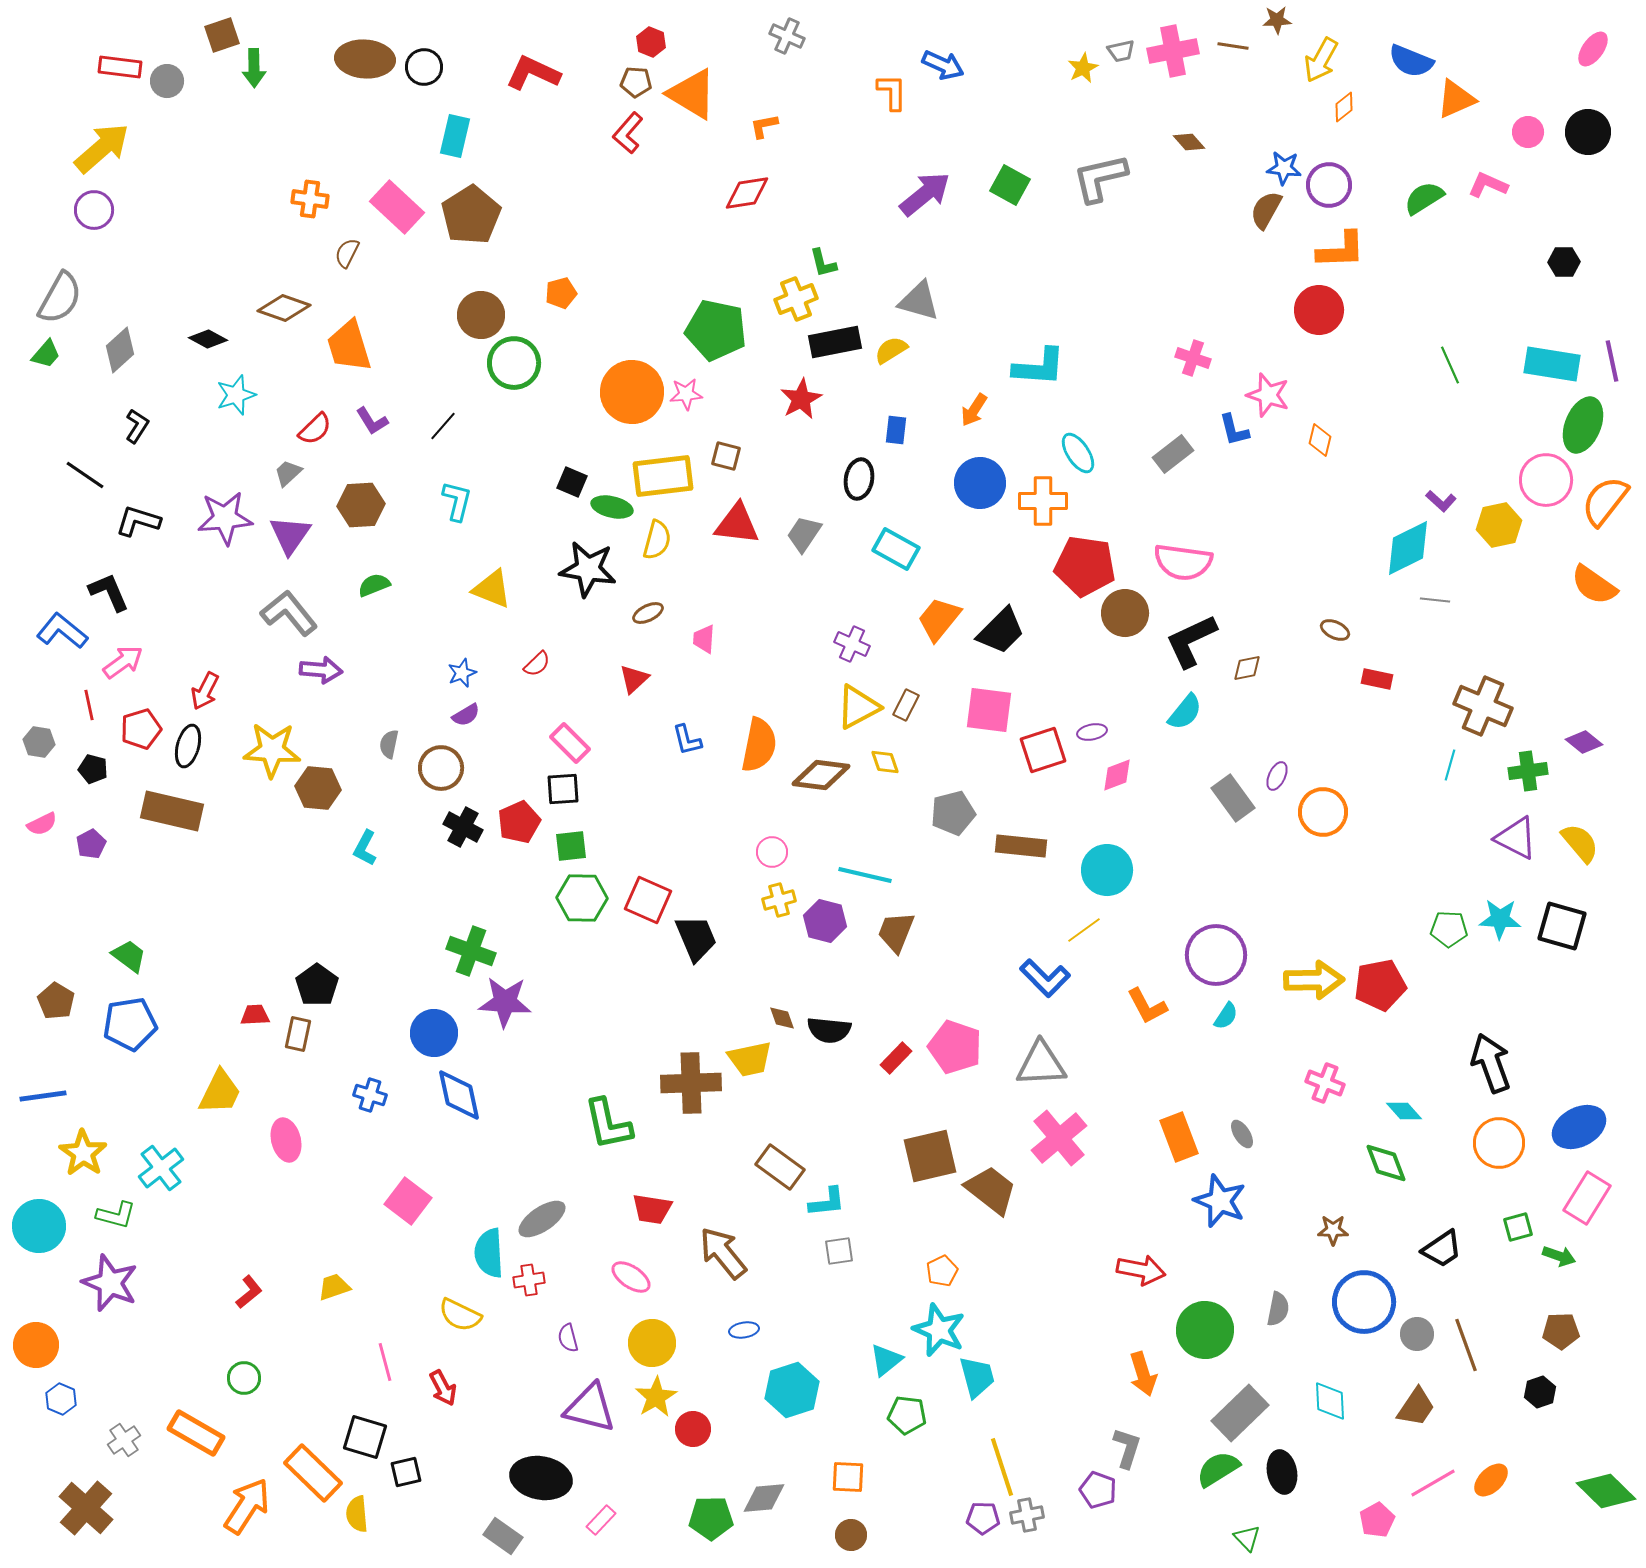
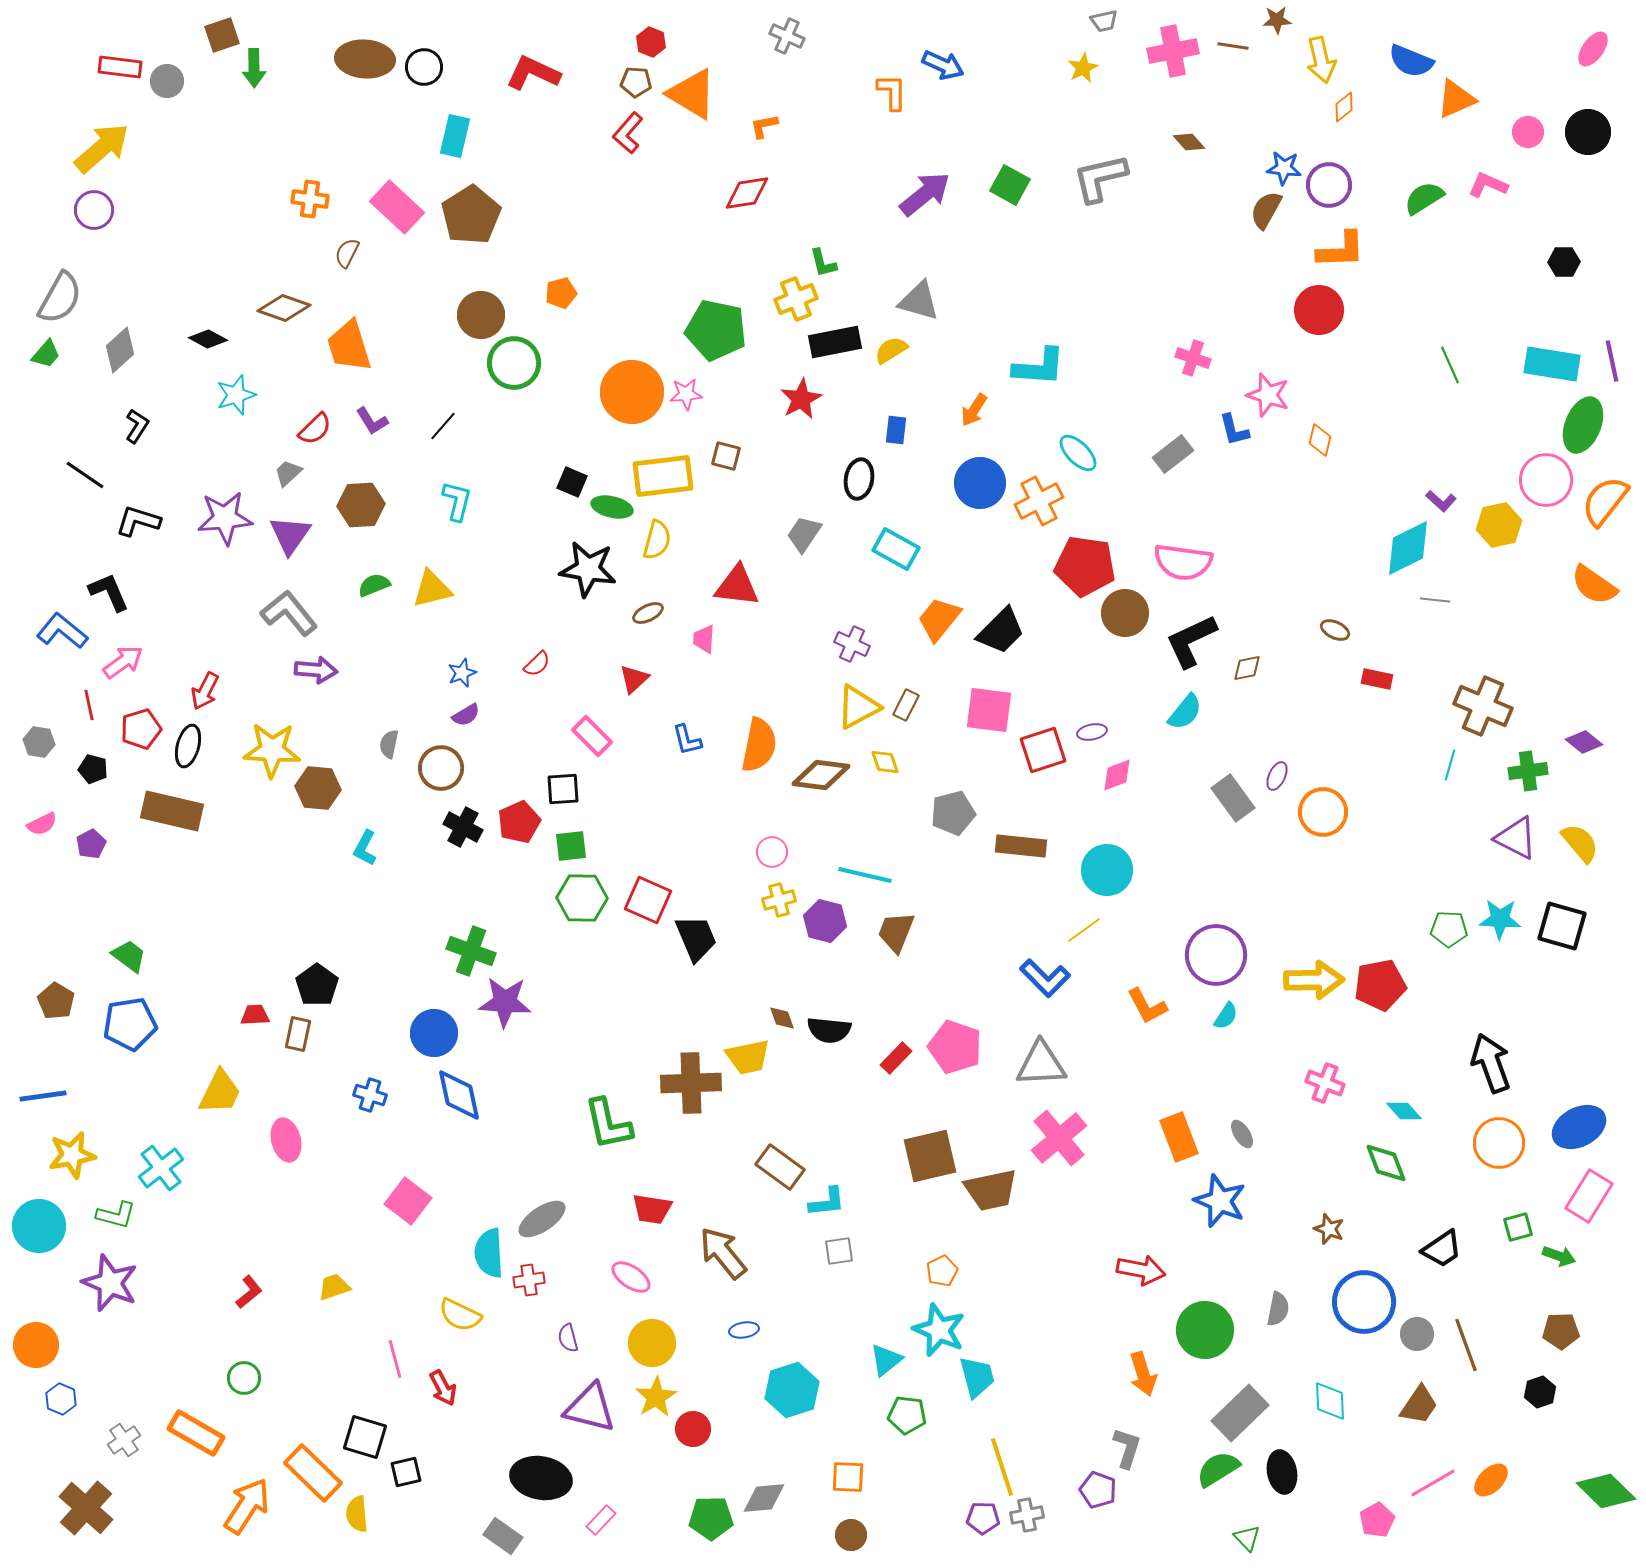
gray trapezoid at (1121, 51): moved 17 px left, 30 px up
yellow arrow at (1321, 60): rotated 42 degrees counterclockwise
cyan ellipse at (1078, 453): rotated 12 degrees counterclockwise
orange cross at (1043, 501): moved 4 px left; rotated 27 degrees counterclockwise
red triangle at (737, 524): moved 62 px down
yellow triangle at (492, 589): moved 60 px left; rotated 36 degrees counterclockwise
purple arrow at (321, 670): moved 5 px left
pink rectangle at (570, 743): moved 22 px right, 7 px up
yellow trapezoid at (750, 1059): moved 2 px left, 2 px up
yellow star at (83, 1153): moved 11 px left, 2 px down; rotated 27 degrees clockwise
brown trapezoid at (991, 1190): rotated 130 degrees clockwise
pink rectangle at (1587, 1198): moved 2 px right, 2 px up
brown star at (1333, 1230): moved 4 px left, 1 px up; rotated 20 degrees clockwise
pink line at (385, 1362): moved 10 px right, 3 px up
brown trapezoid at (1416, 1407): moved 3 px right, 2 px up
